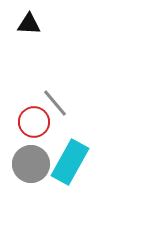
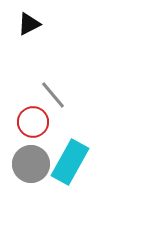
black triangle: rotated 30 degrees counterclockwise
gray line: moved 2 px left, 8 px up
red circle: moved 1 px left
